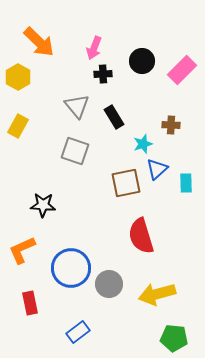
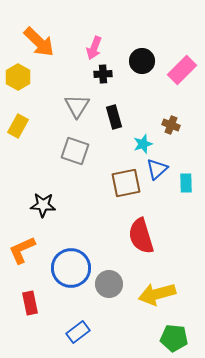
gray triangle: rotated 12 degrees clockwise
black rectangle: rotated 15 degrees clockwise
brown cross: rotated 18 degrees clockwise
